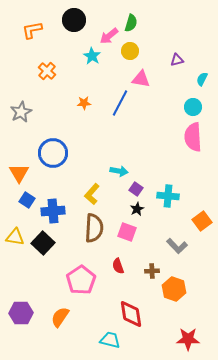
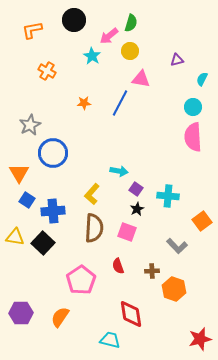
orange cross: rotated 12 degrees counterclockwise
gray star: moved 9 px right, 13 px down
red star: moved 12 px right; rotated 15 degrees counterclockwise
